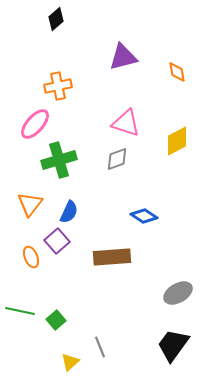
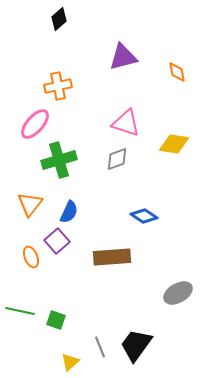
black diamond: moved 3 px right
yellow diamond: moved 3 px left, 3 px down; rotated 36 degrees clockwise
green square: rotated 30 degrees counterclockwise
black trapezoid: moved 37 px left
